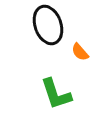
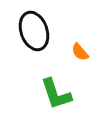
black ellipse: moved 14 px left, 6 px down
